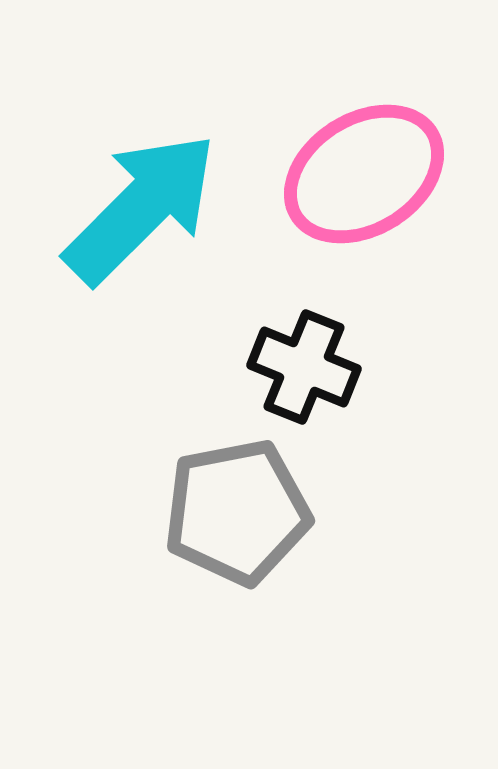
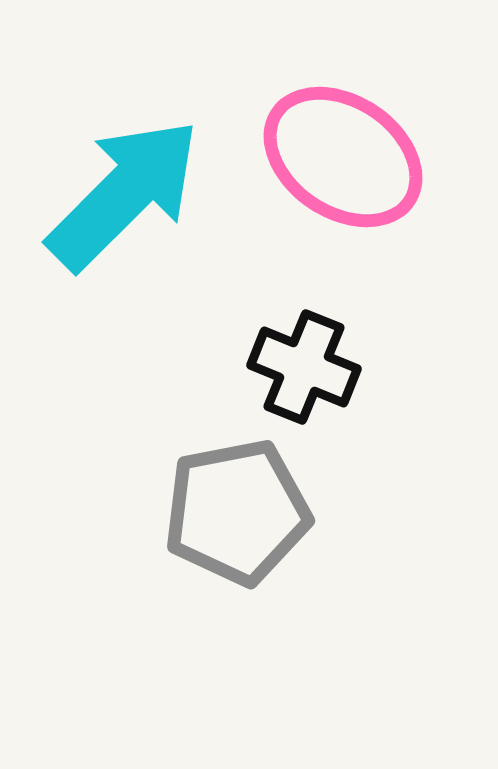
pink ellipse: moved 21 px left, 17 px up; rotated 66 degrees clockwise
cyan arrow: moved 17 px left, 14 px up
